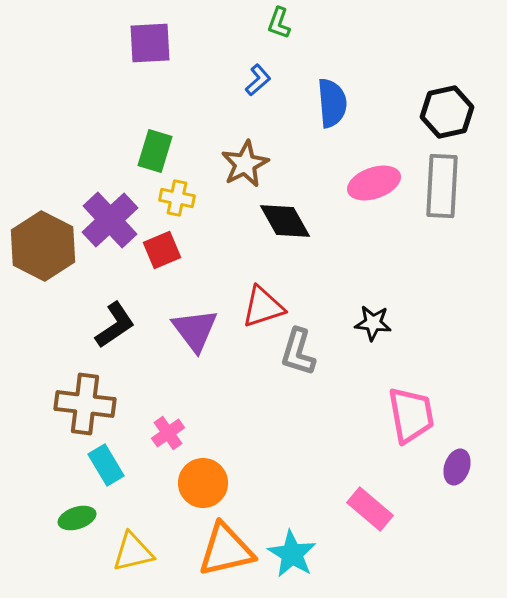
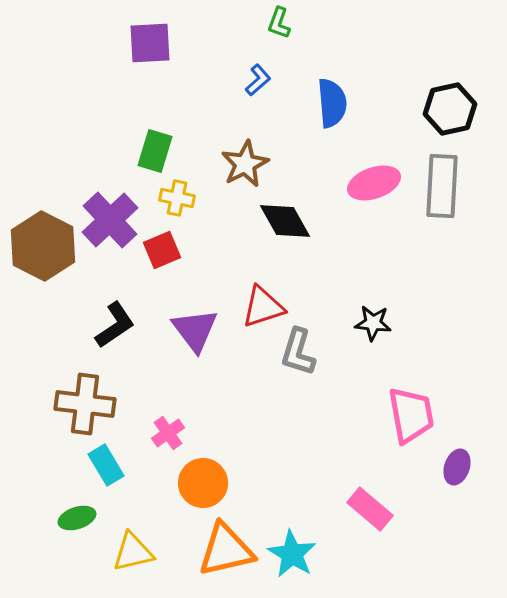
black hexagon: moved 3 px right, 3 px up
